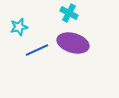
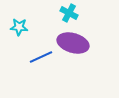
cyan star: rotated 18 degrees clockwise
blue line: moved 4 px right, 7 px down
